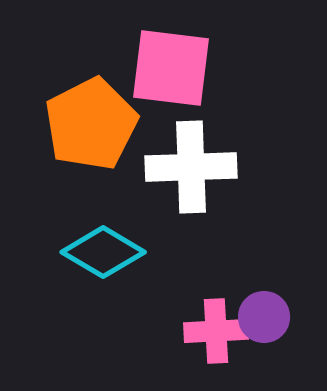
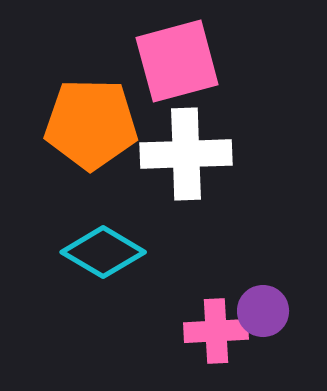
pink square: moved 6 px right, 7 px up; rotated 22 degrees counterclockwise
orange pentagon: rotated 28 degrees clockwise
white cross: moved 5 px left, 13 px up
purple circle: moved 1 px left, 6 px up
